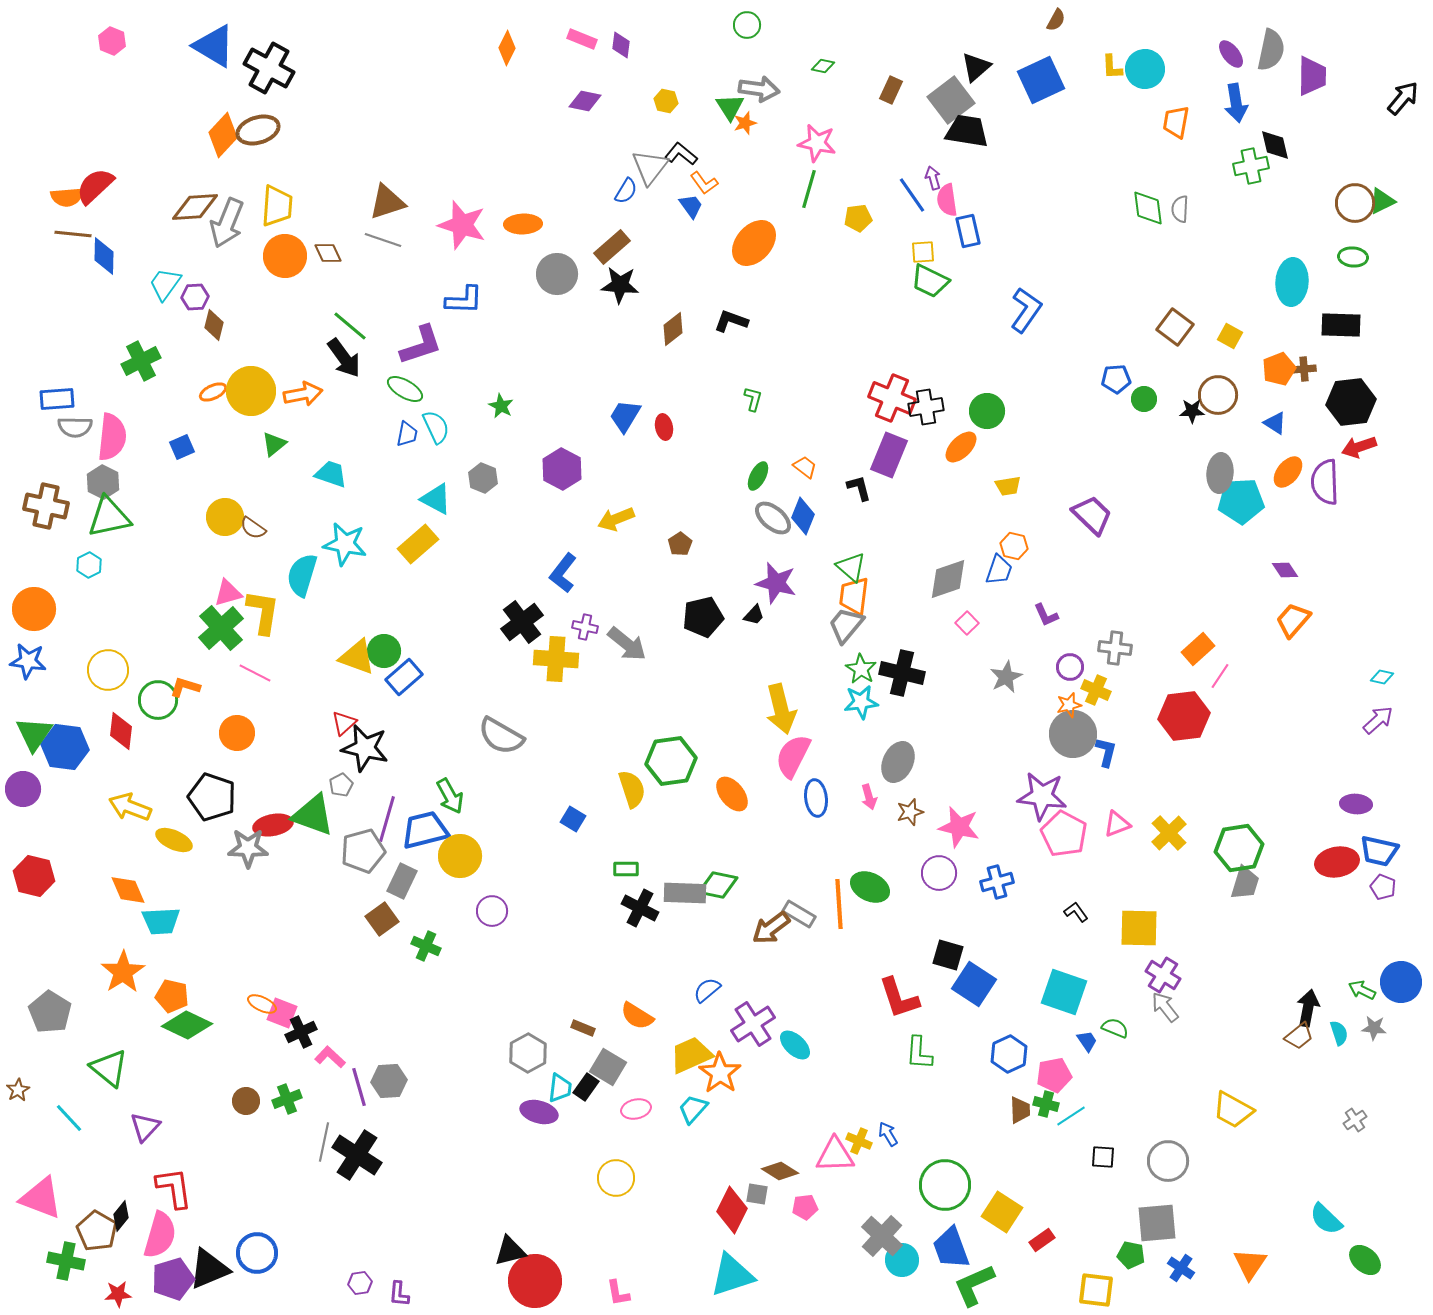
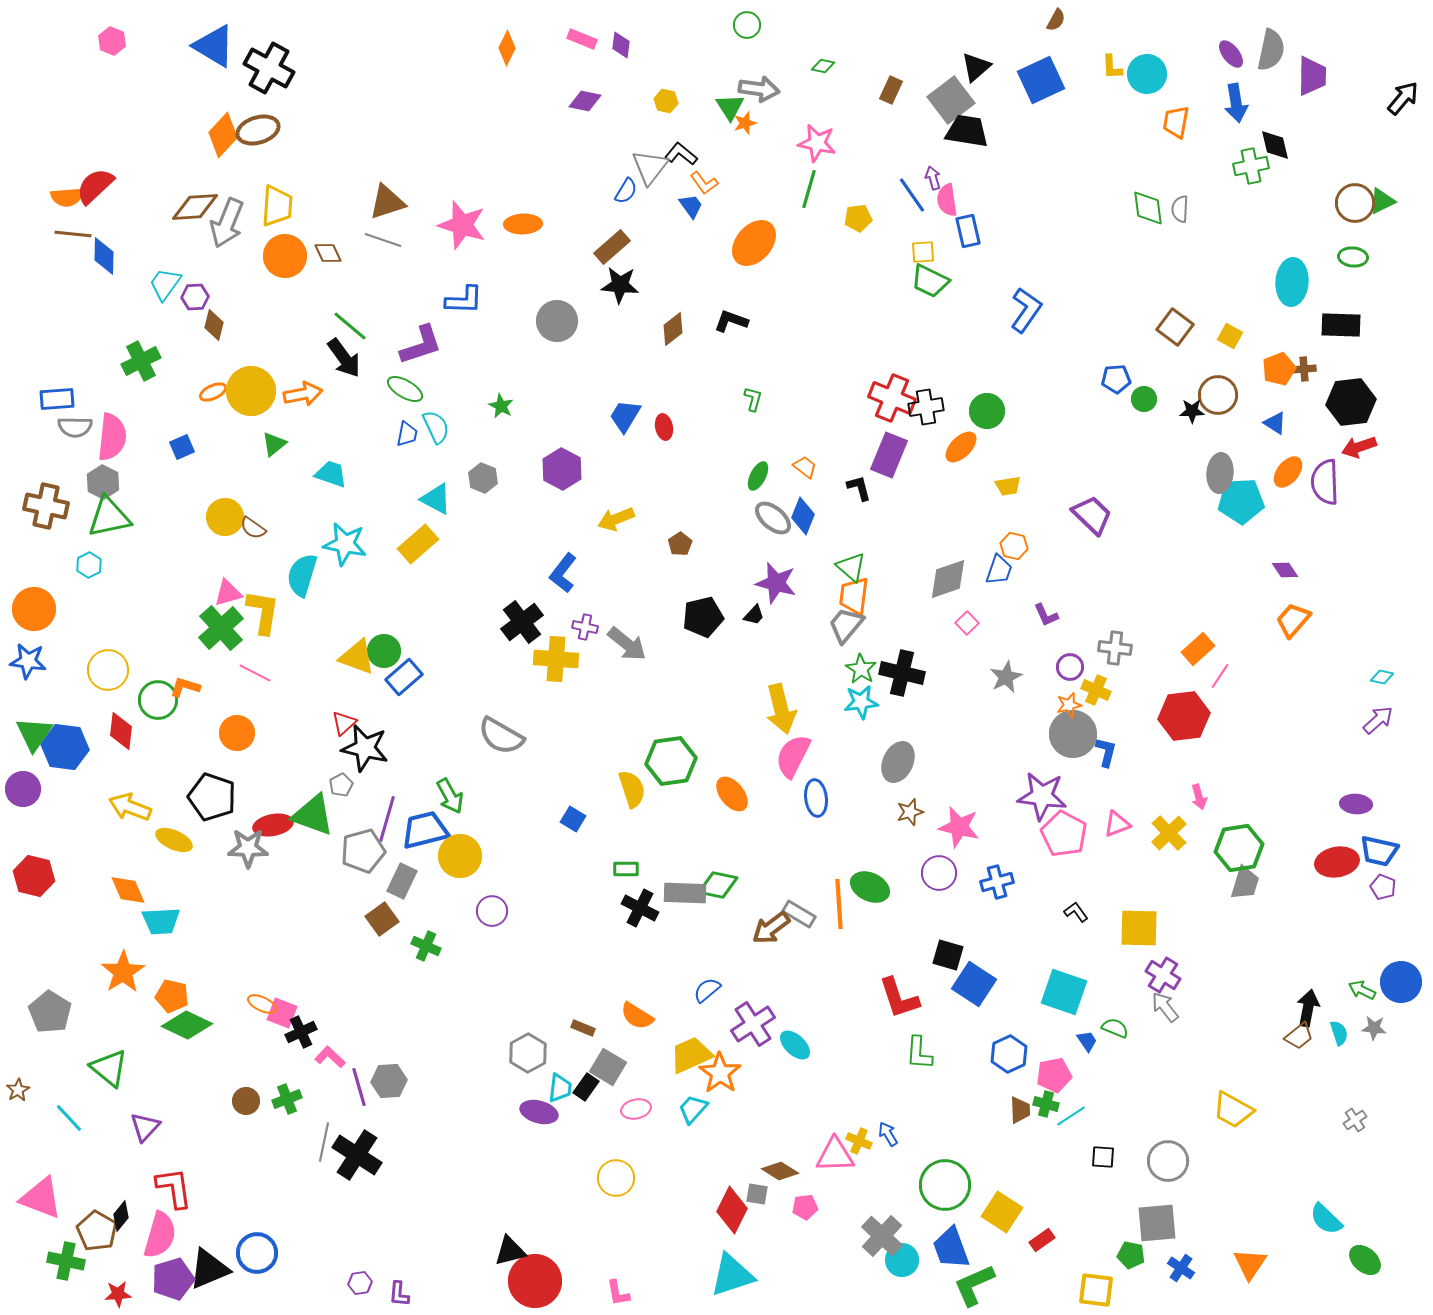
cyan circle at (1145, 69): moved 2 px right, 5 px down
gray circle at (557, 274): moved 47 px down
pink arrow at (869, 797): moved 330 px right
